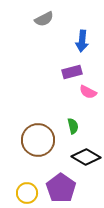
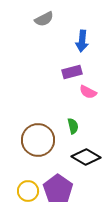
purple pentagon: moved 3 px left, 1 px down
yellow circle: moved 1 px right, 2 px up
